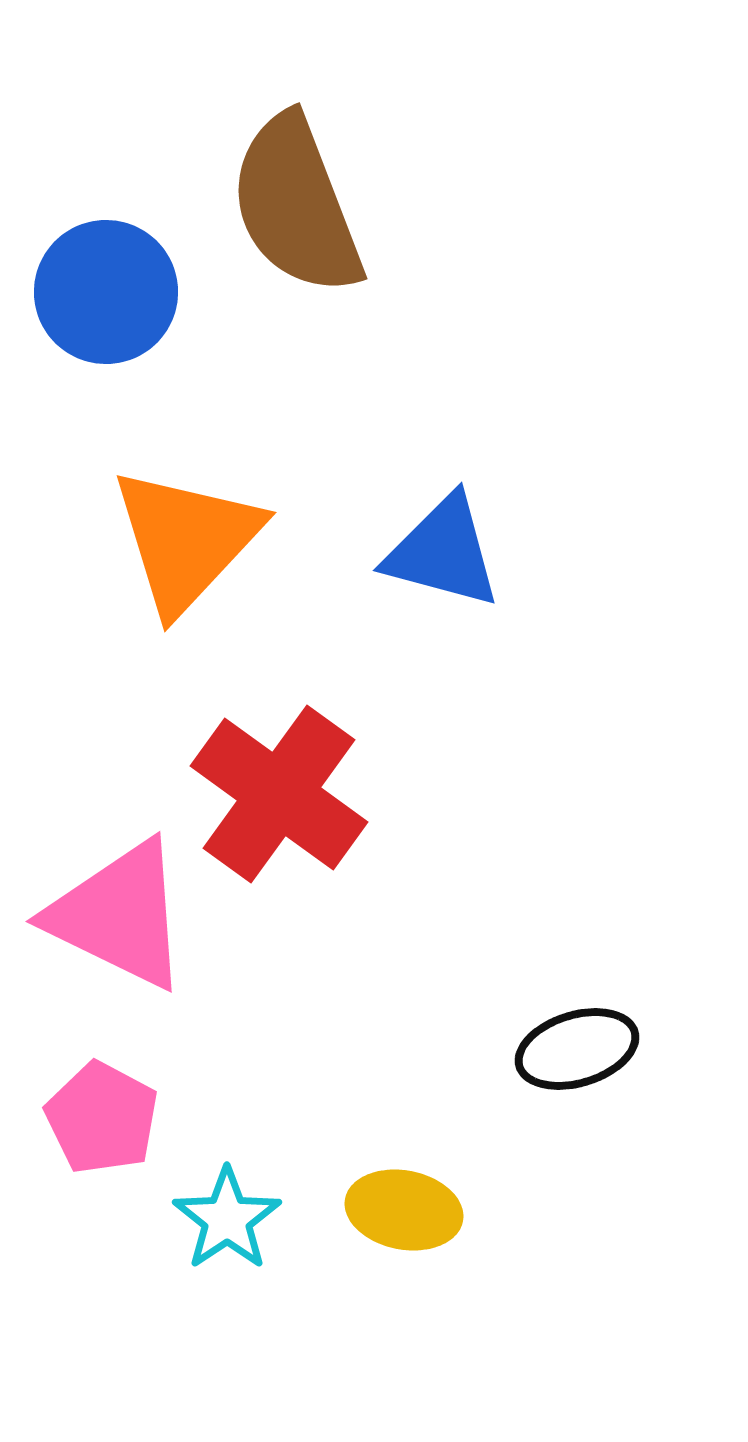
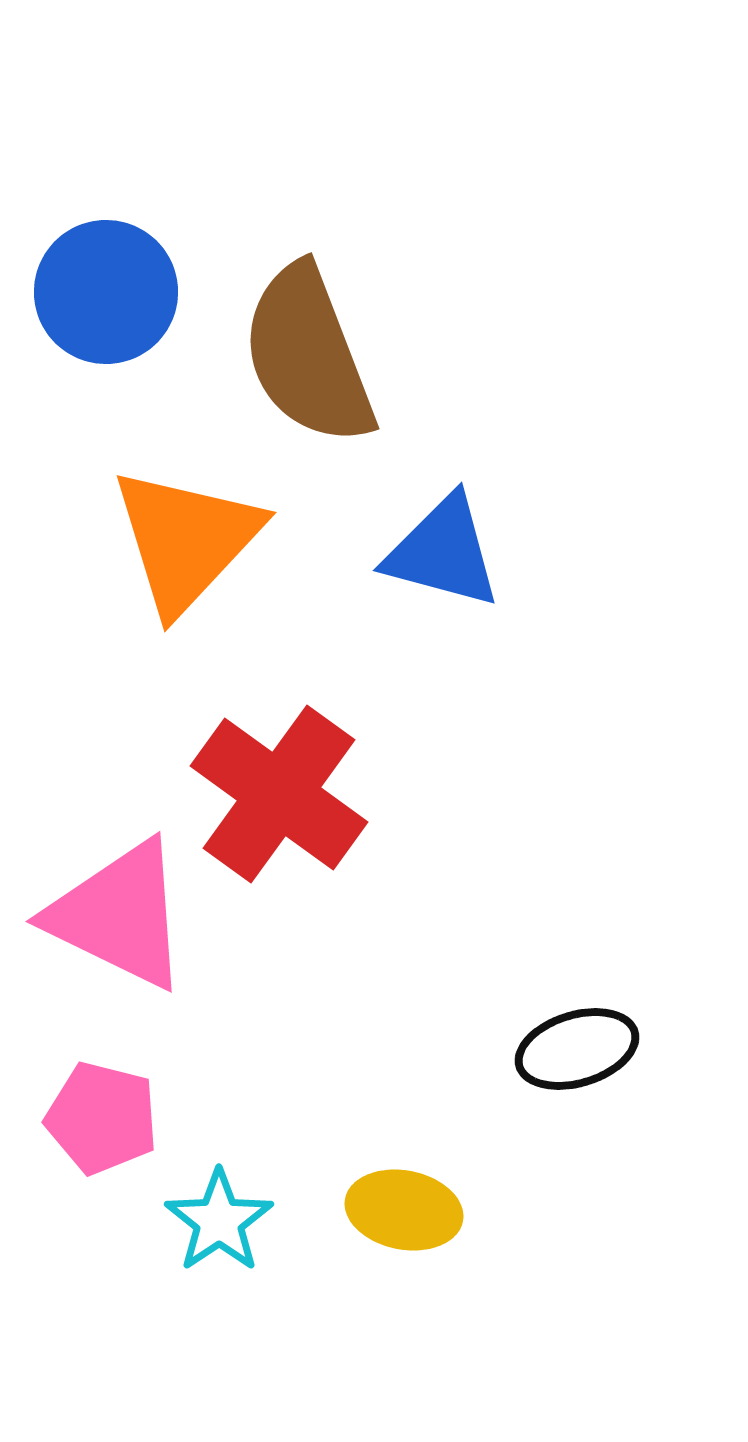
brown semicircle: moved 12 px right, 150 px down
pink pentagon: rotated 14 degrees counterclockwise
cyan star: moved 8 px left, 2 px down
